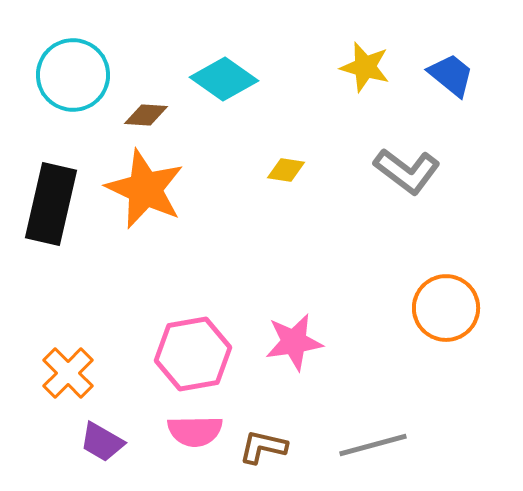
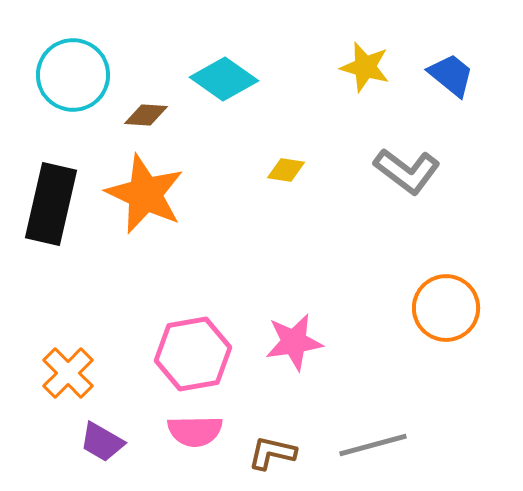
orange star: moved 5 px down
brown L-shape: moved 9 px right, 6 px down
